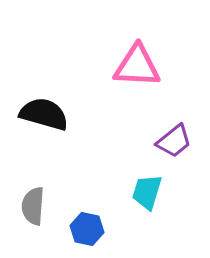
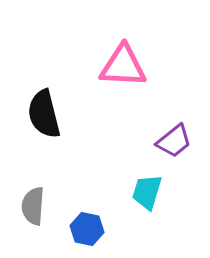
pink triangle: moved 14 px left
black semicircle: rotated 120 degrees counterclockwise
